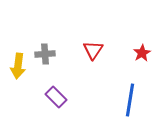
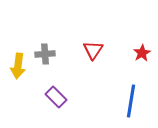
blue line: moved 1 px right, 1 px down
